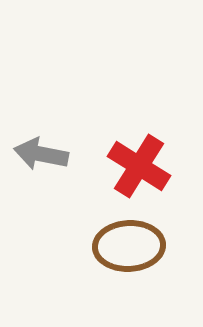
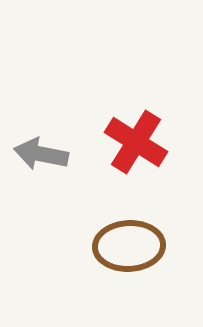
red cross: moved 3 px left, 24 px up
